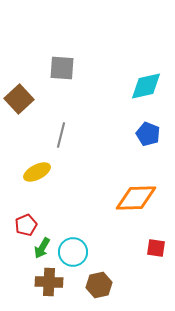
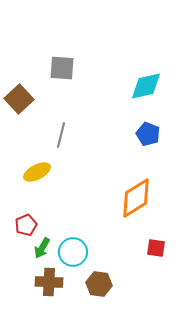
orange diamond: rotated 30 degrees counterclockwise
brown hexagon: moved 1 px up; rotated 20 degrees clockwise
